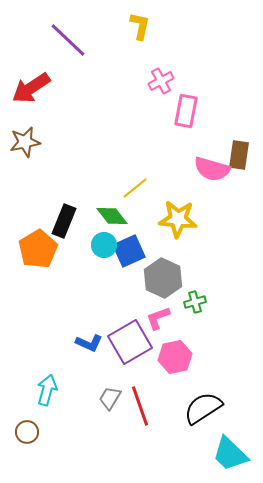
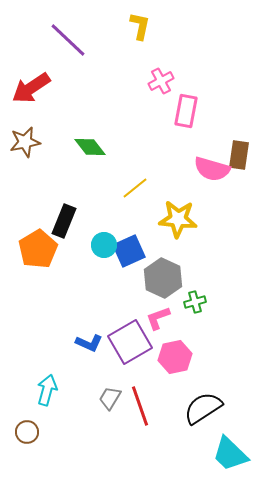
green diamond: moved 22 px left, 69 px up
